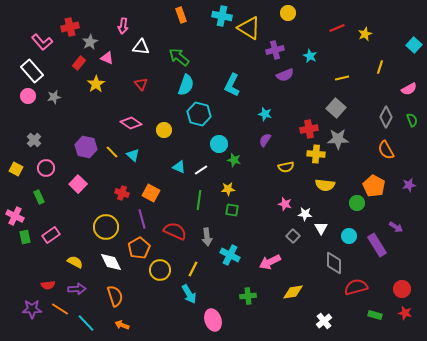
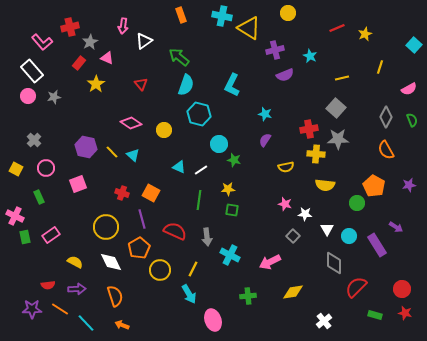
white triangle at (141, 47): moved 3 px right, 6 px up; rotated 42 degrees counterclockwise
pink square at (78, 184): rotated 24 degrees clockwise
white triangle at (321, 228): moved 6 px right, 1 px down
red semicircle at (356, 287): rotated 30 degrees counterclockwise
